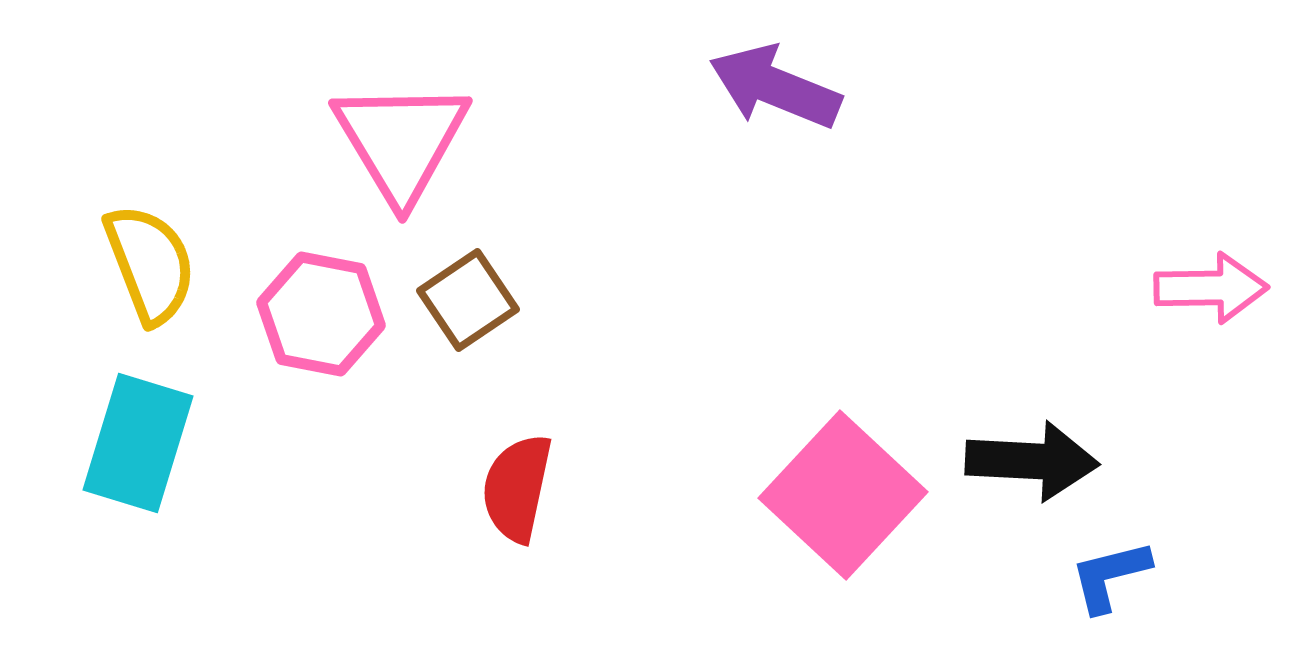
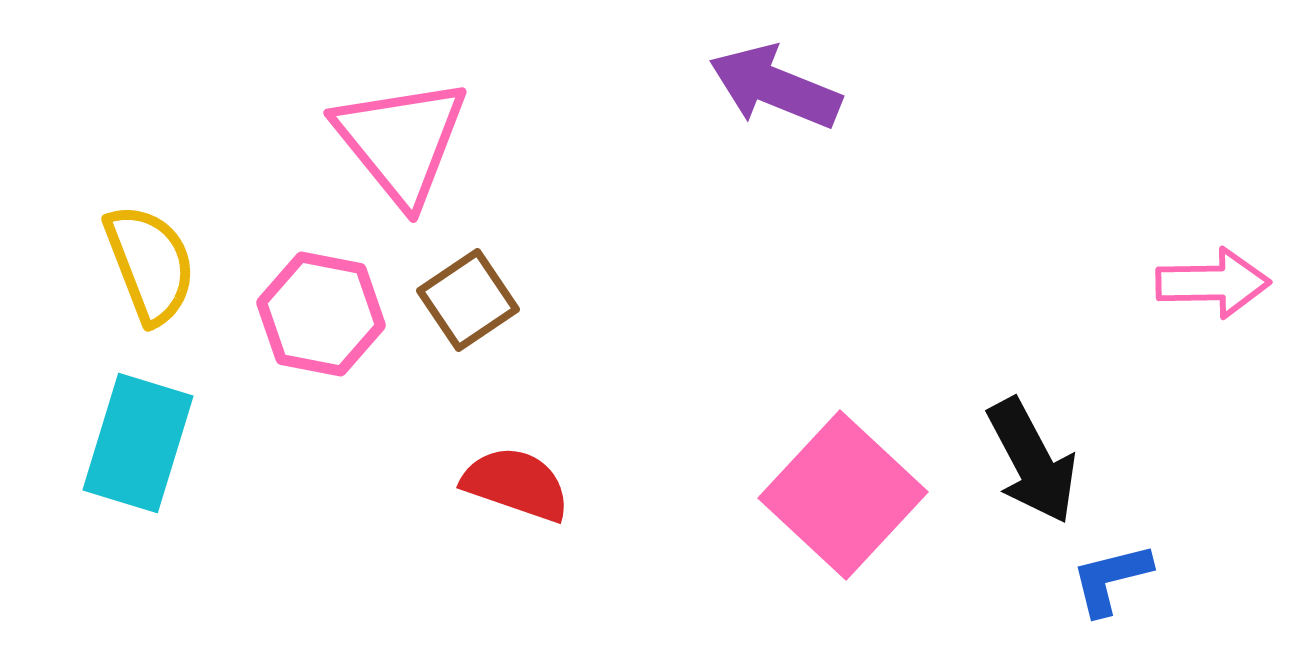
pink triangle: rotated 8 degrees counterclockwise
pink arrow: moved 2 px right, 5 px up
black arrow: rotated 59 degrees clockwise
red semicircle: moved 1 px left, 4 px up; rotated 97 degrees clockwise
blue L-shape: moved 1 px right, 3 px down
